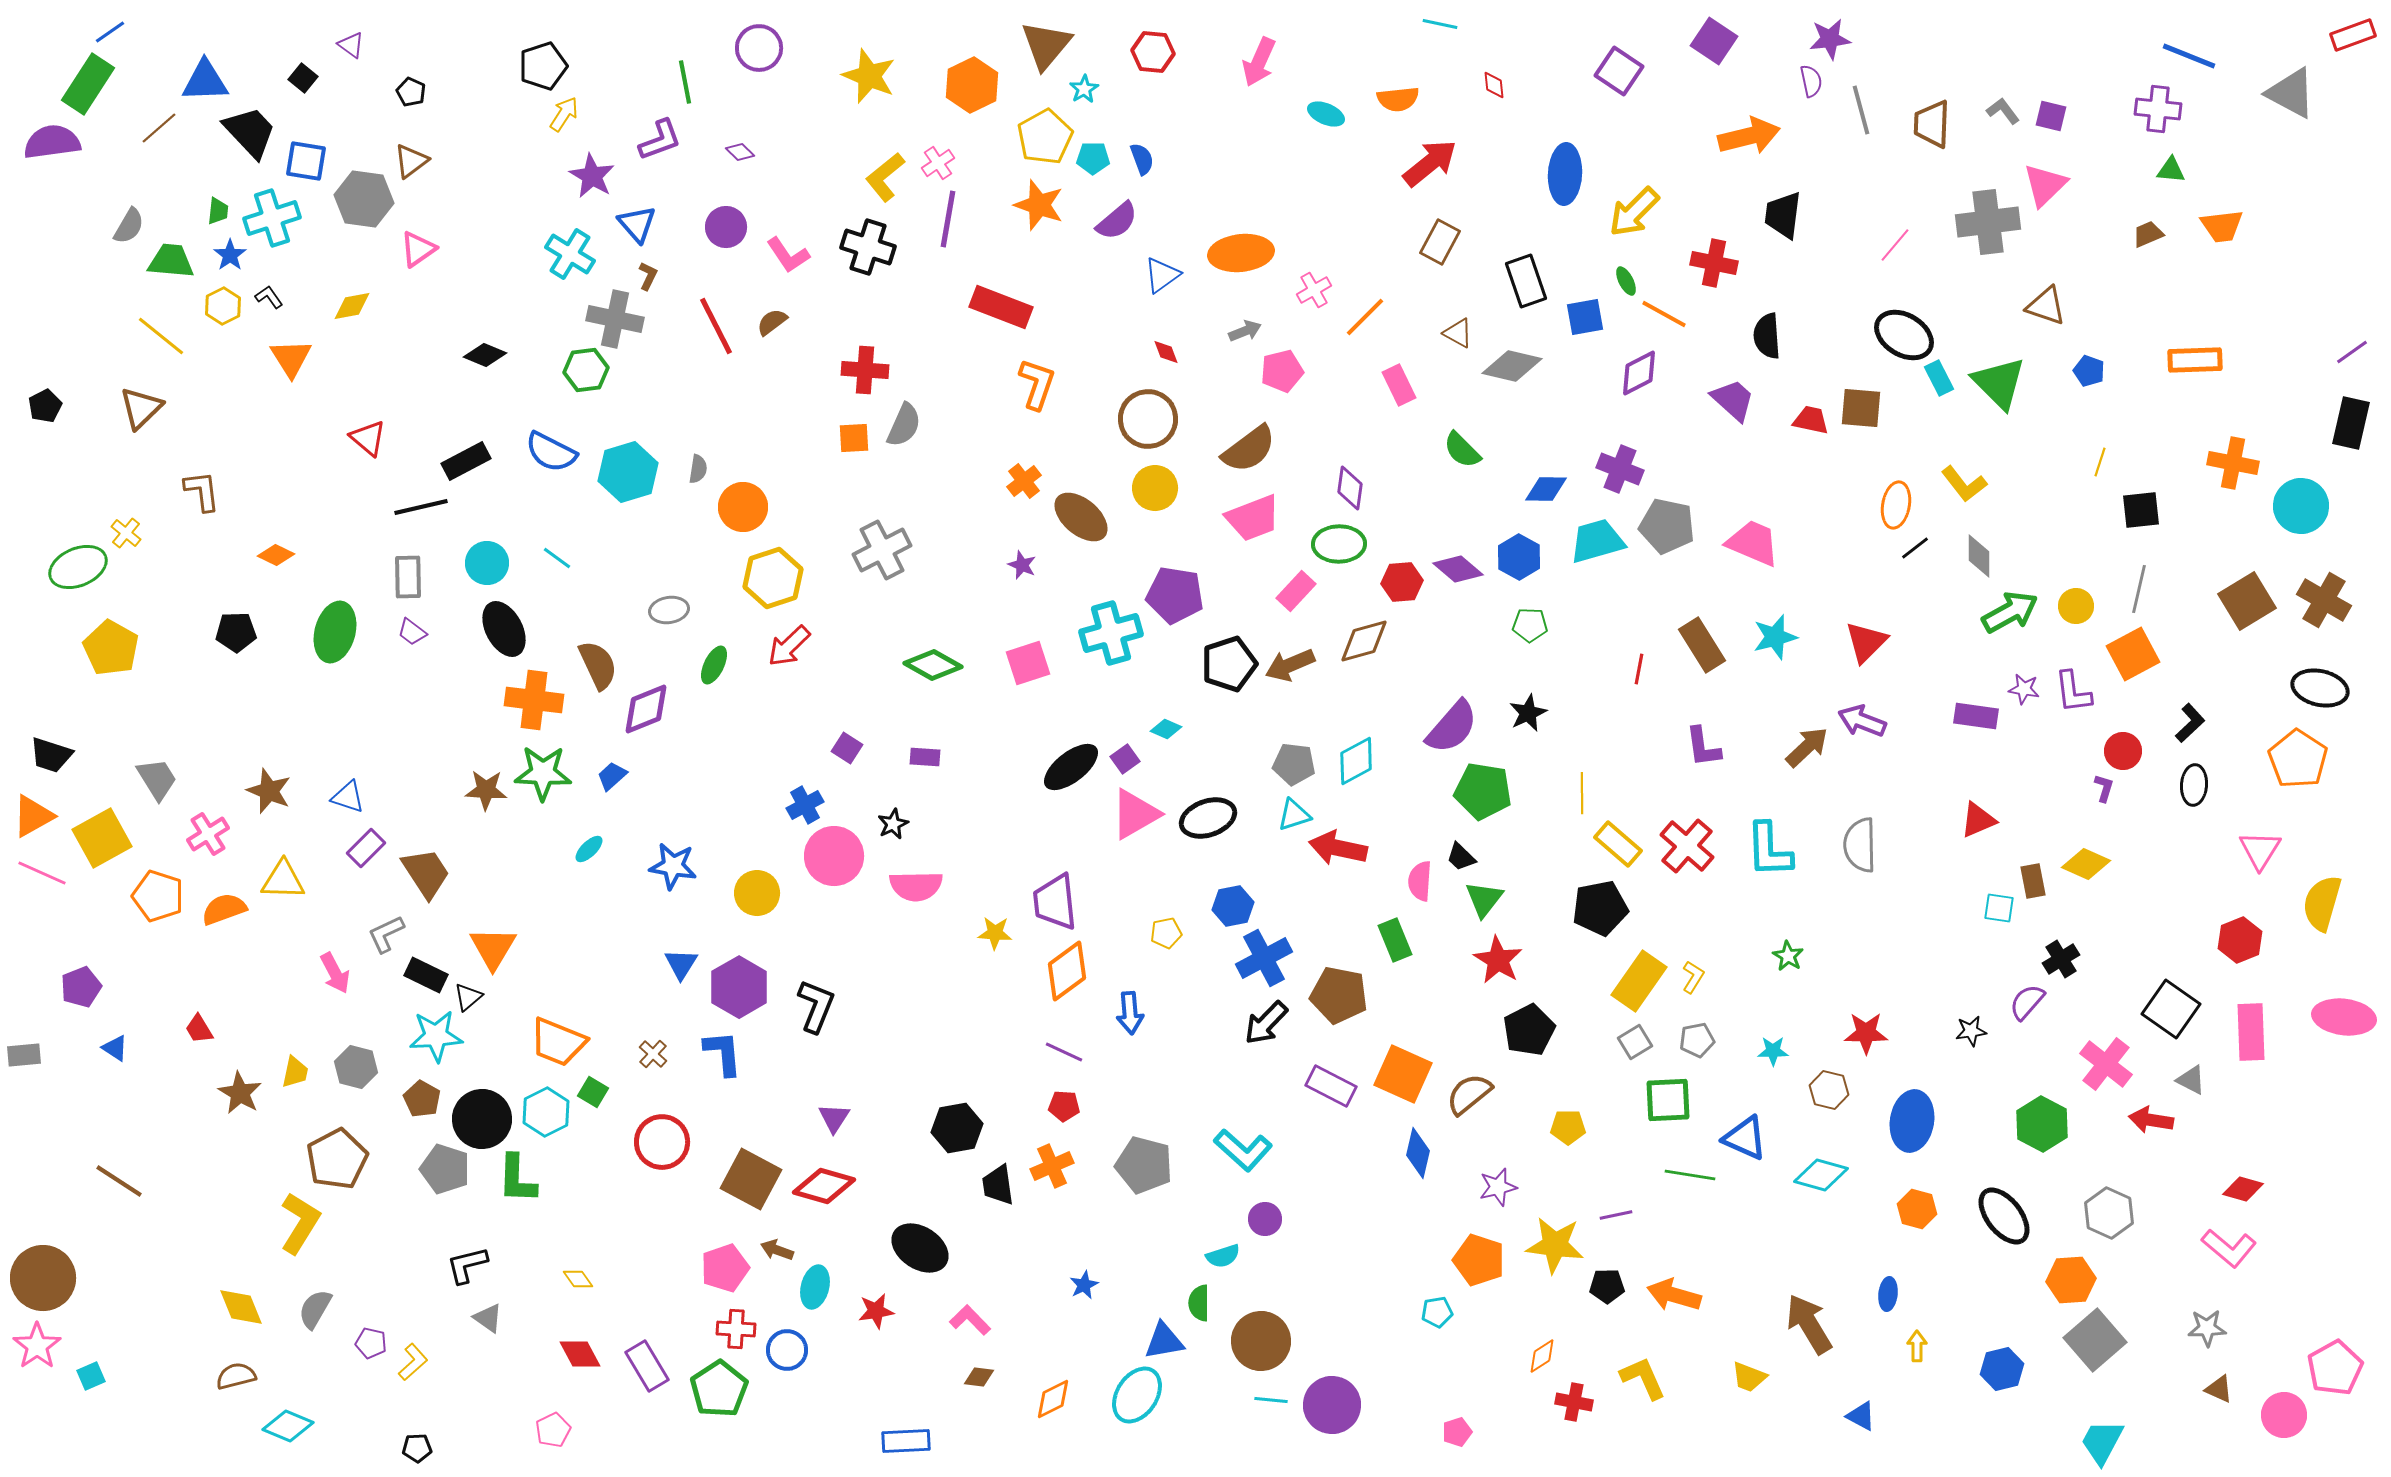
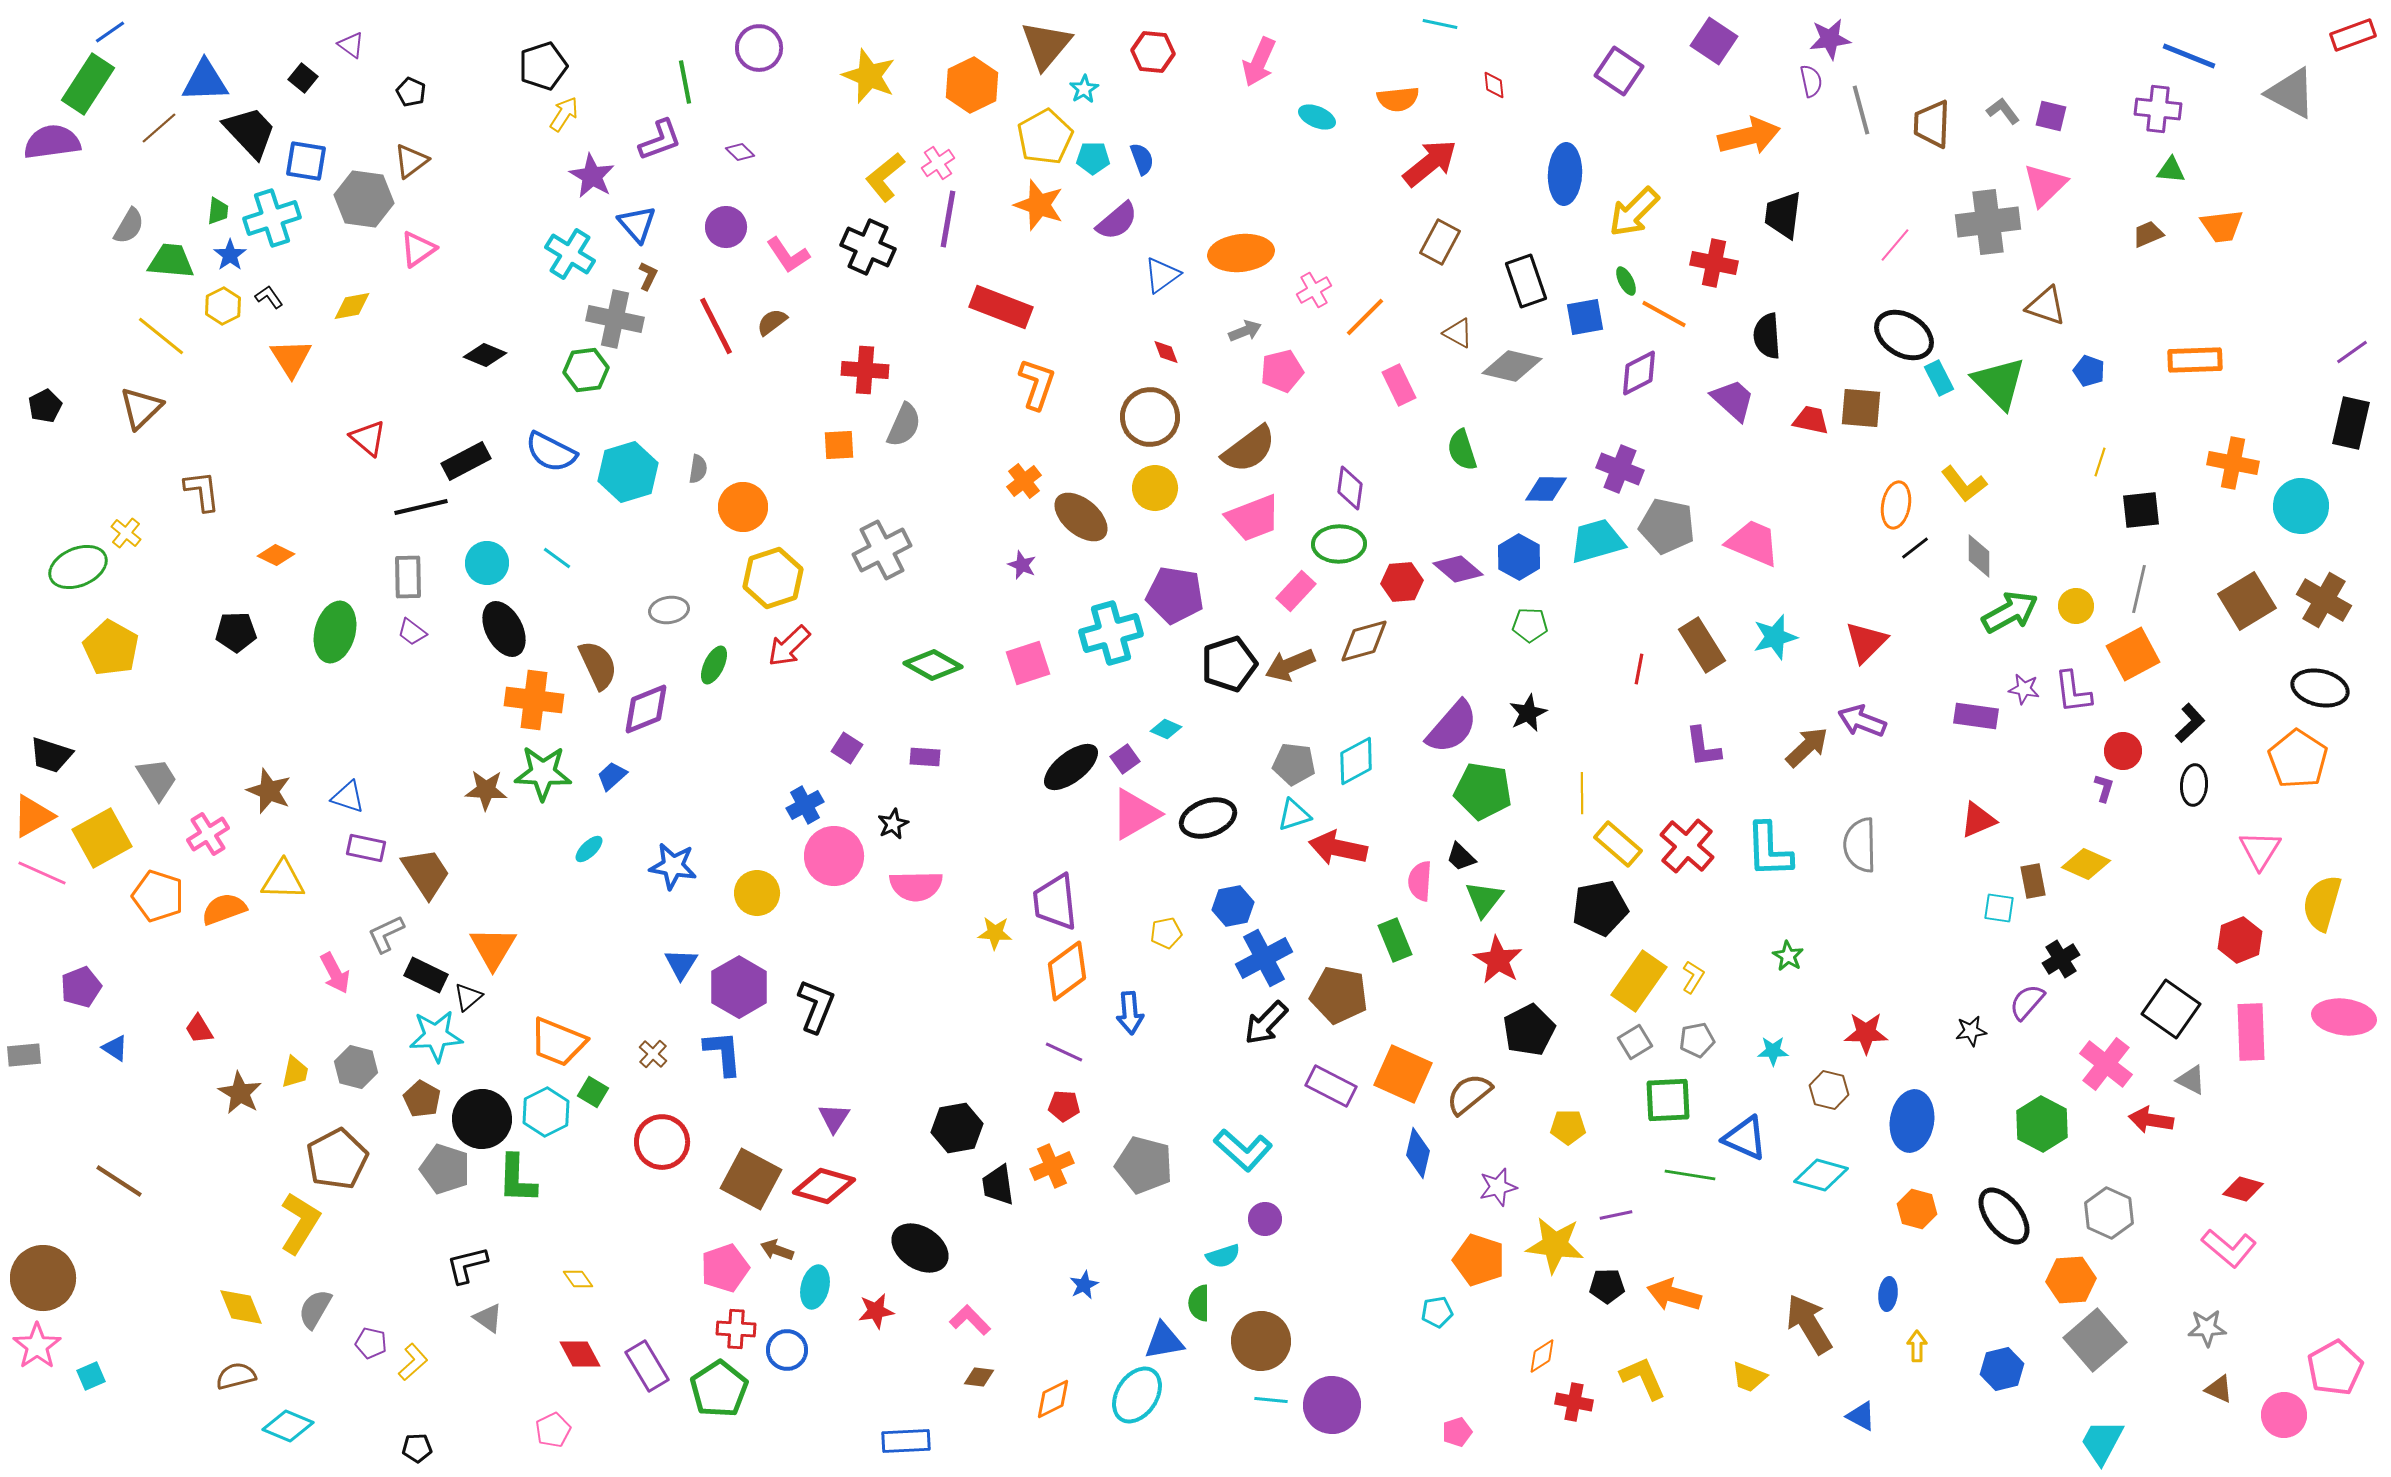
cyan ellipse at (1326, 114): moved 9 px left, 3 px down
black cross at (868, 247): rotated 6 degrees clockwise
brown circle at (1148, 419): moved 2 px right, 2 px up
orange square at (854, 438): moved 15 px left, 7 px down
green semicircle at (1462, 450): rotated 27 degrees clockwise
purple rectangle at (366, 848): rotated 57 degrees clockwise
